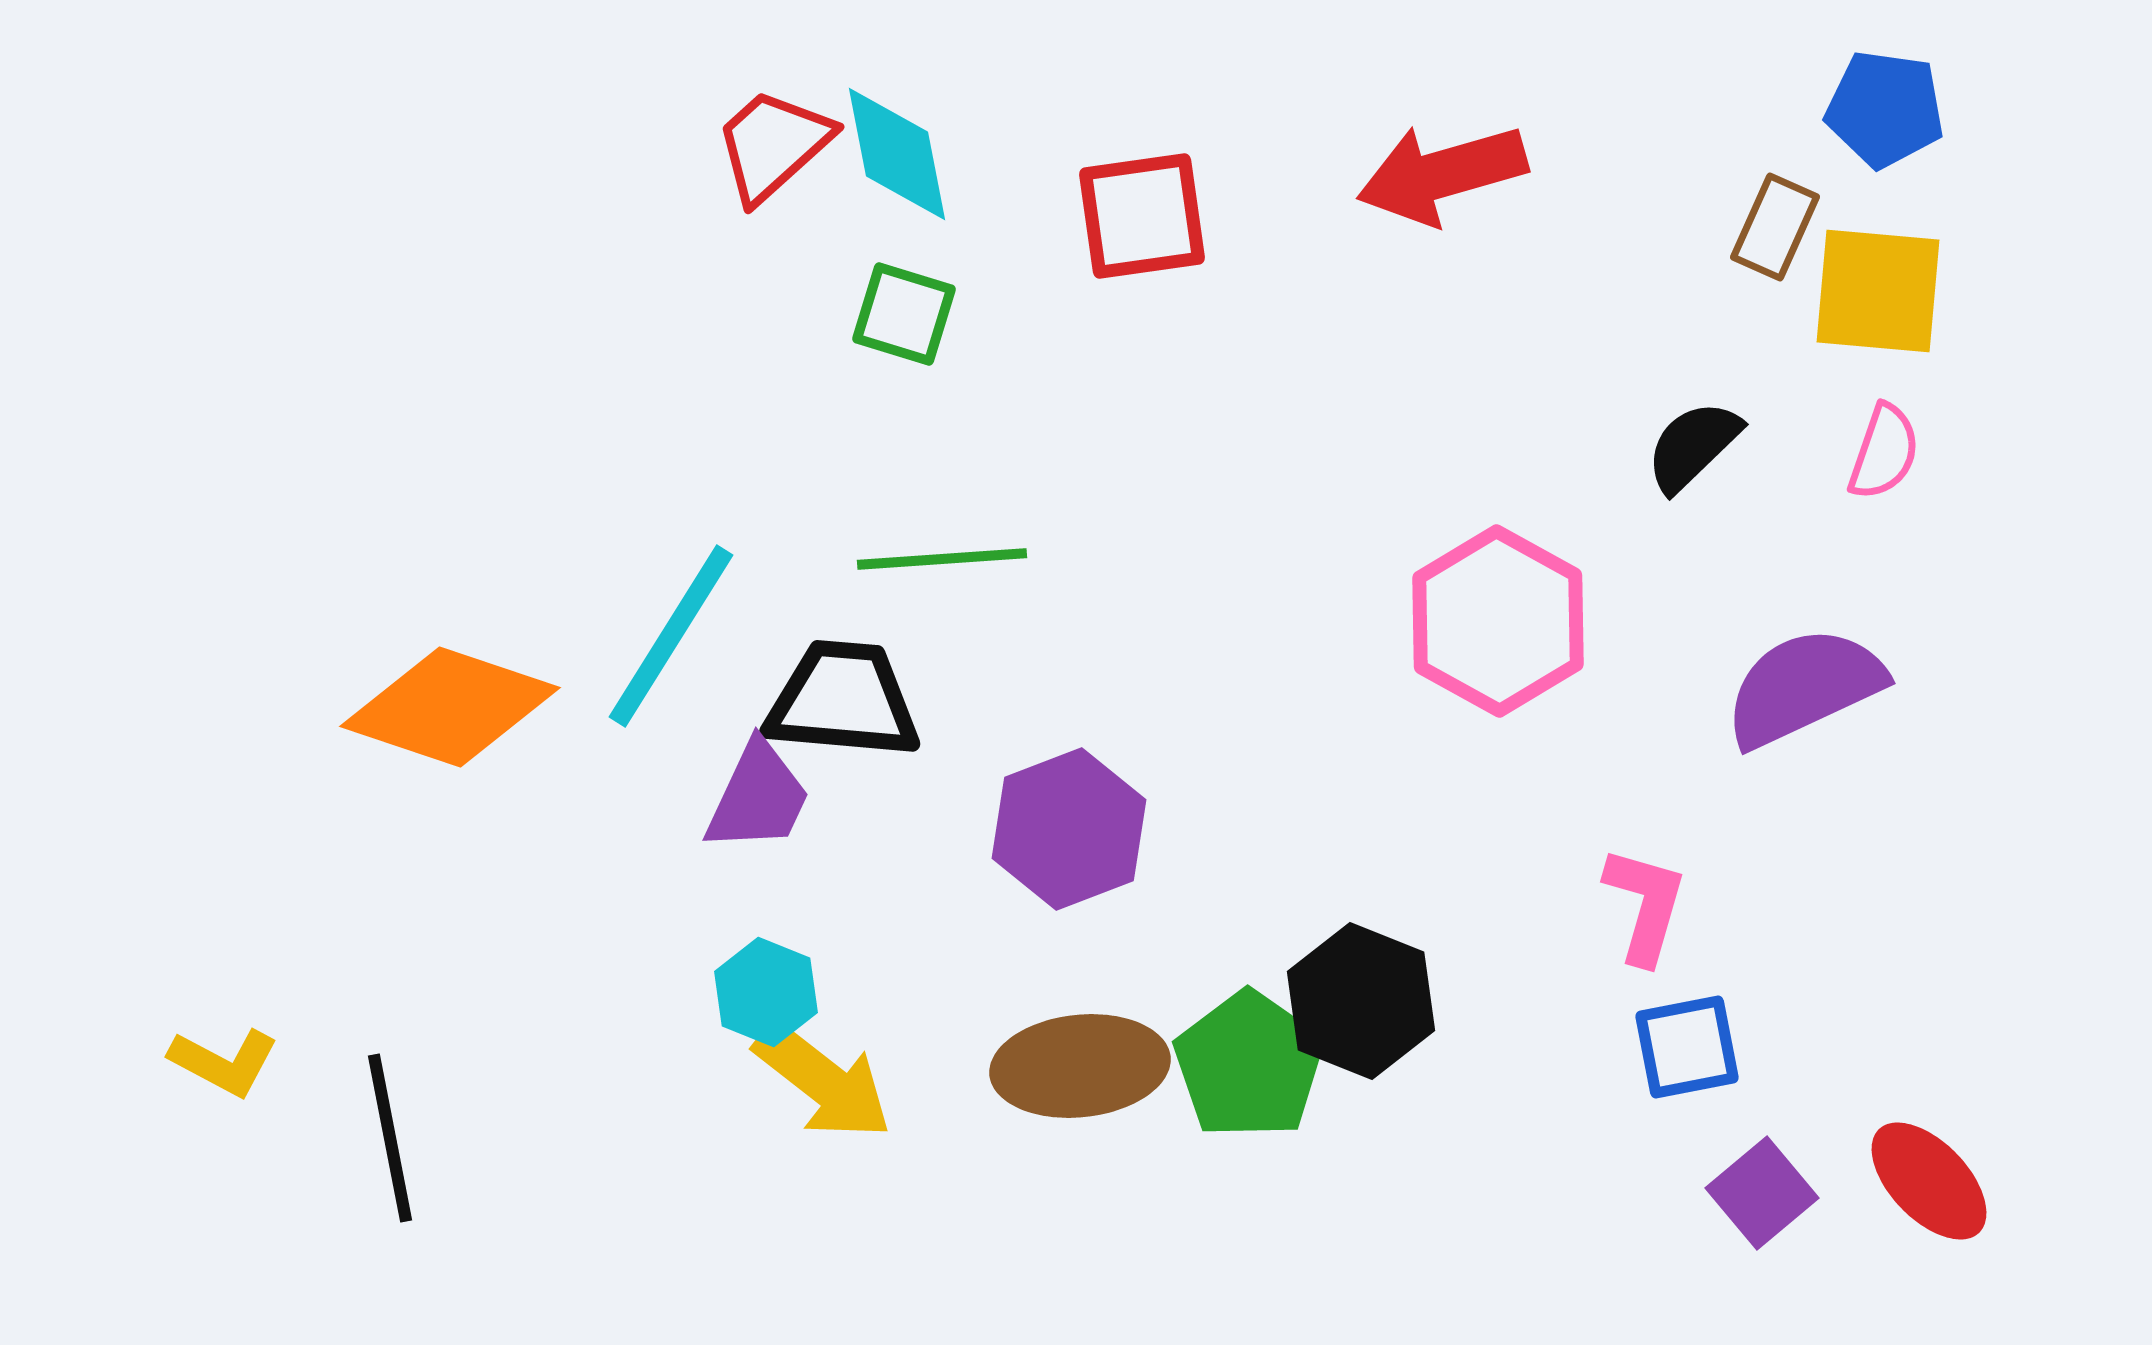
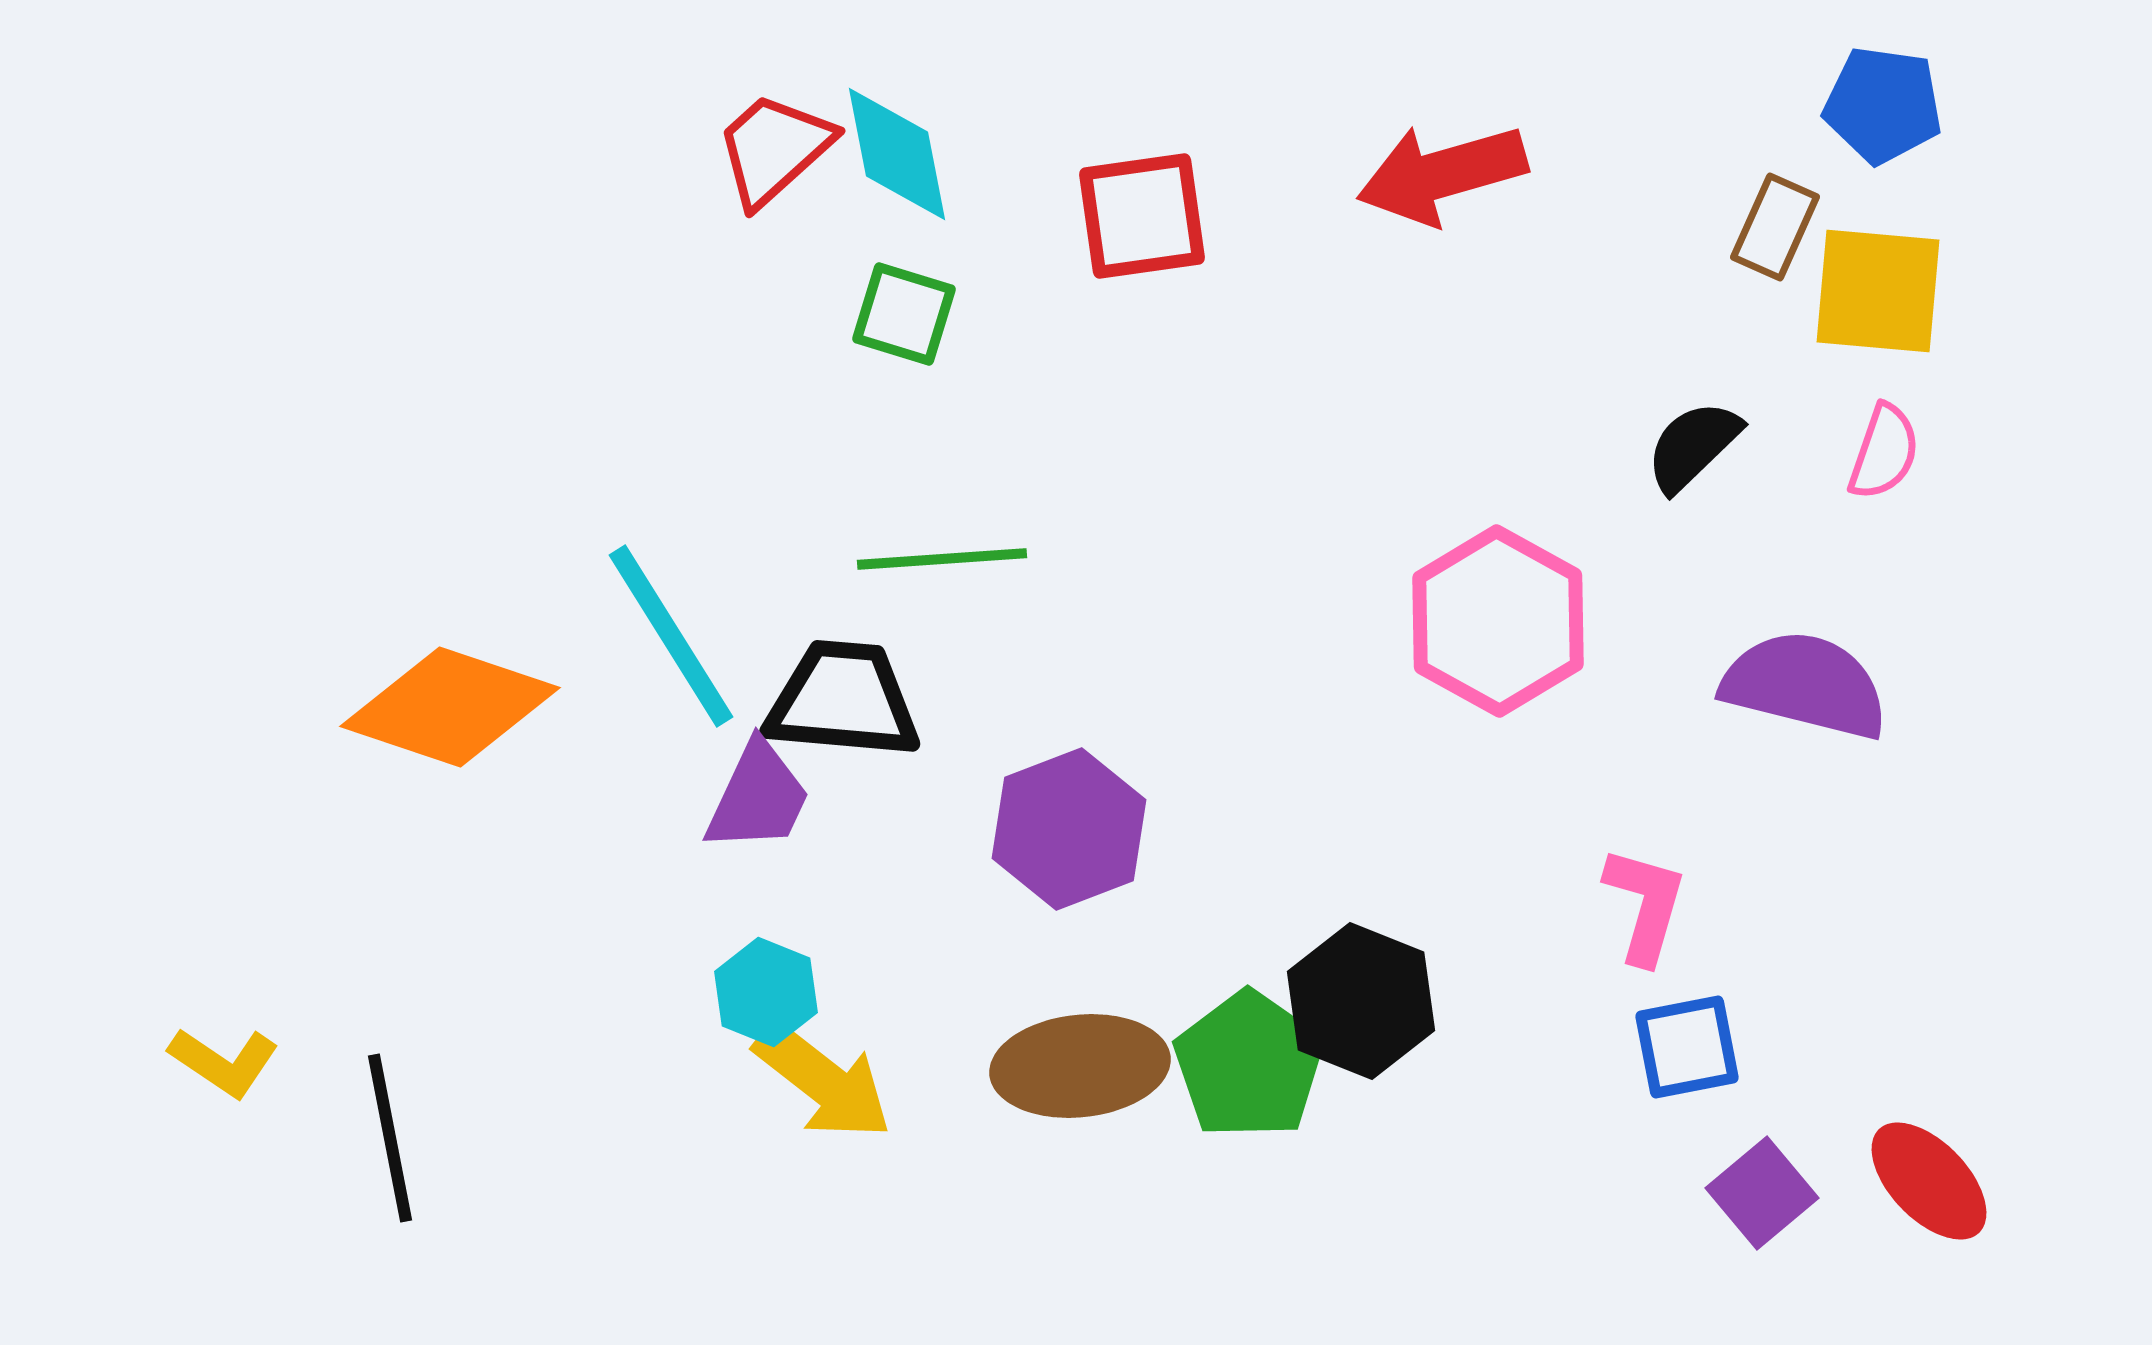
blue pentagon: moved 2 px left, 4 px up
red trapezoid: moved 1 px right, 4 px down
cyan line: rotated 64 degrees counterclockwise
purple semicircle: moved 1 px right, 2 px up; rotated 39 degrees clockwise
yellow L-shape: rotated 6 degrees clockwise
